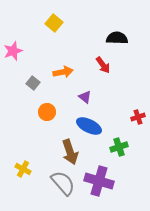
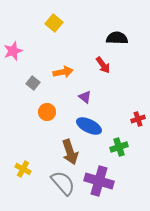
red cross: moved 2 px down
